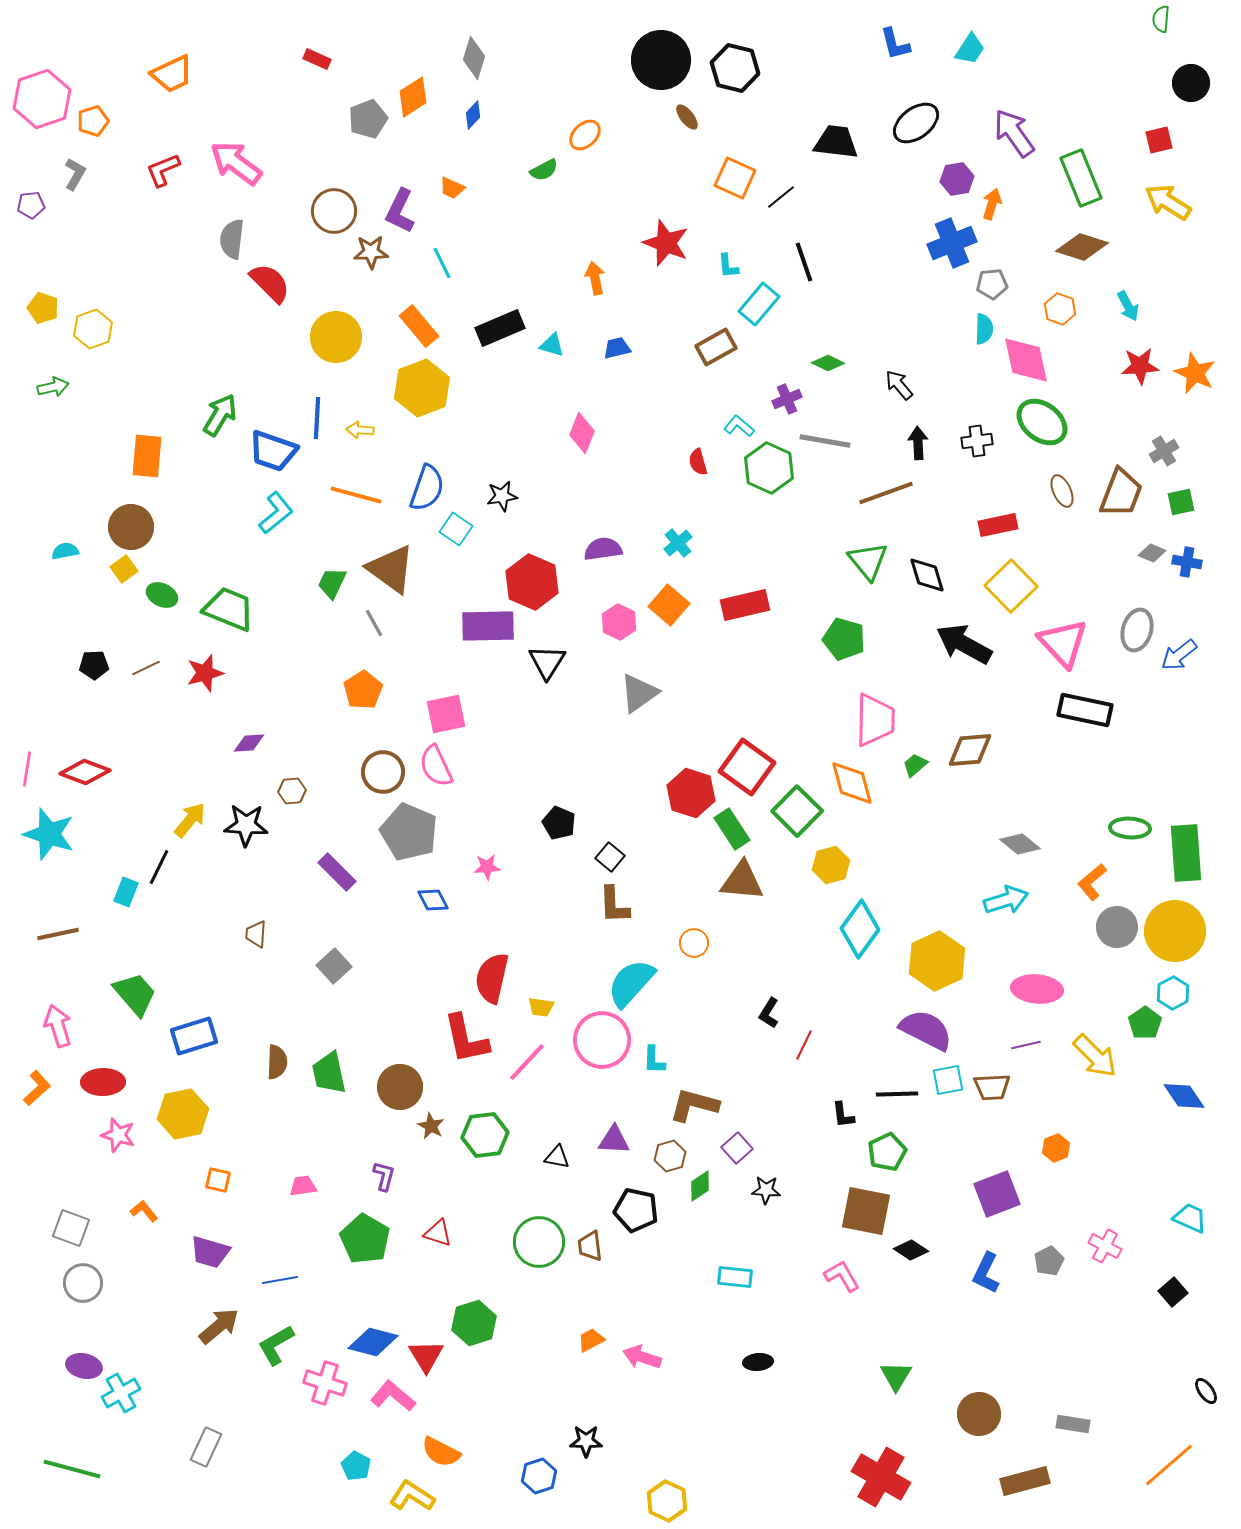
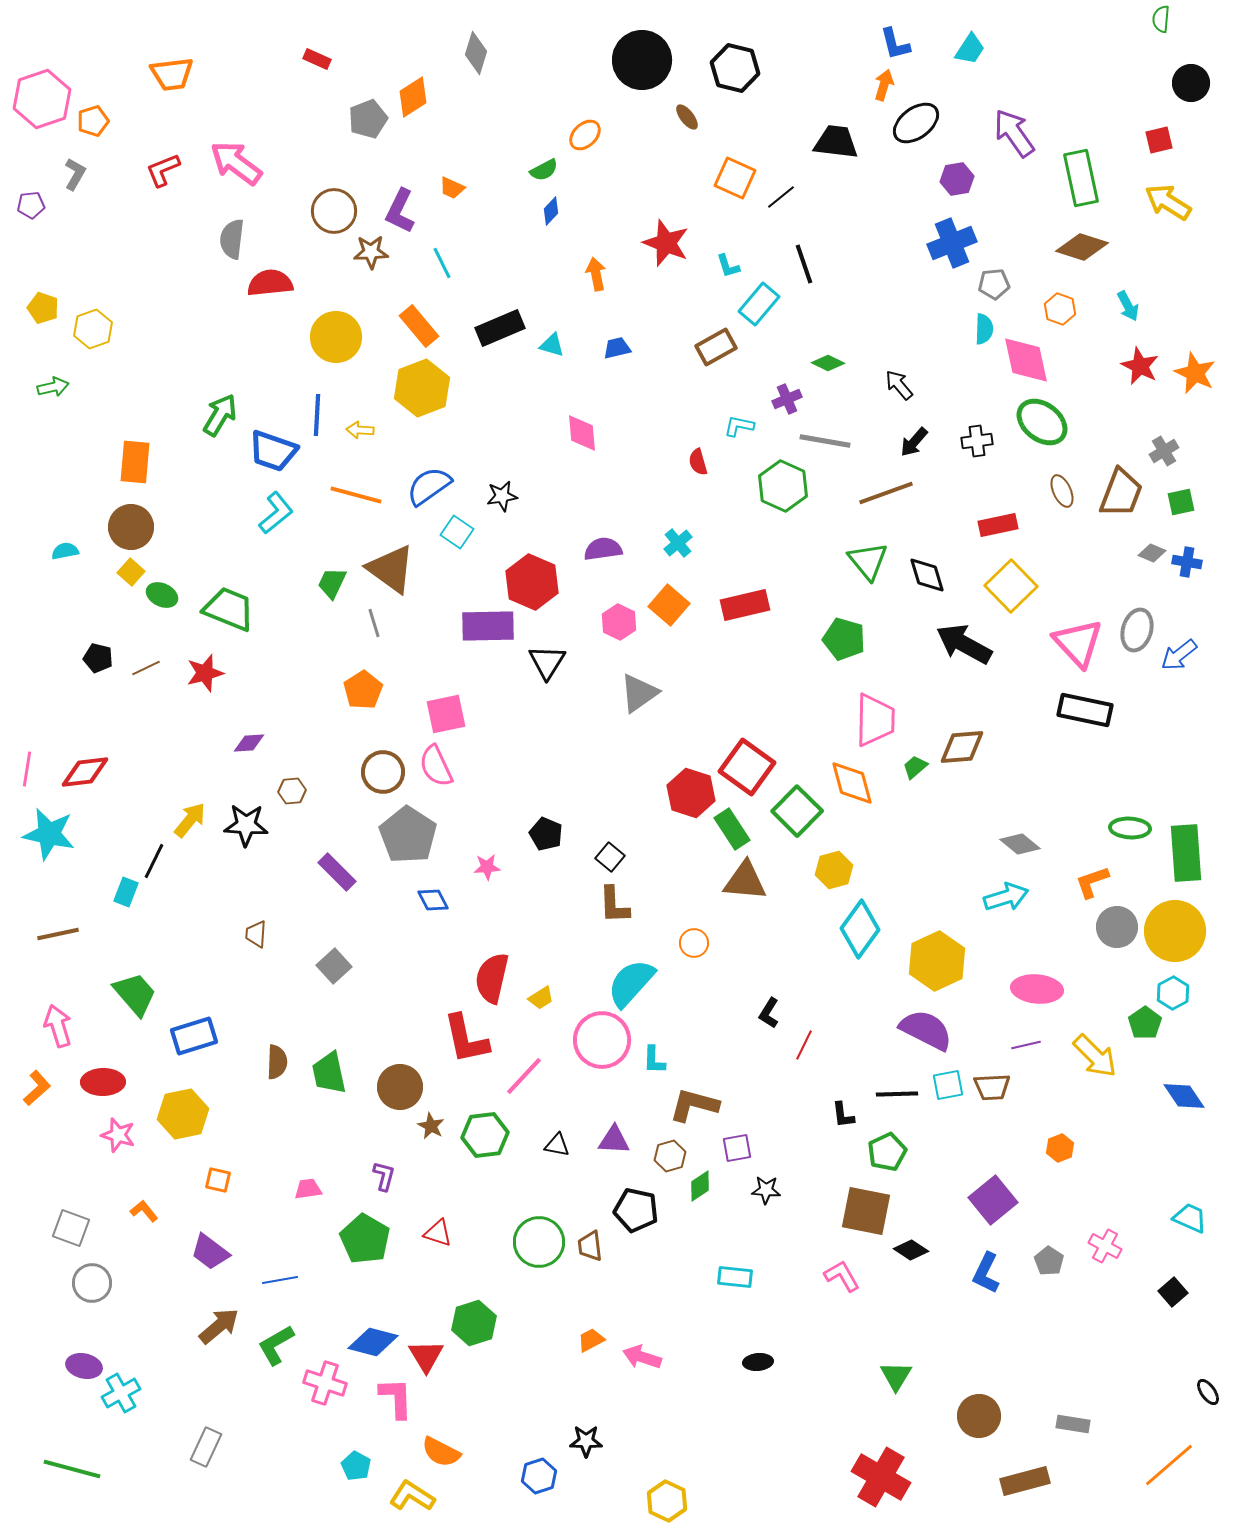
gray diamond at (474, 58): moved 2 px right, 5 px up
black circle at (661, 60): moved 19 px left
orange trapezoid at (172, 74): rotated 18 degrees clockwise
blue diamond at (473, 115): moved 78 px right, 96 px down
green rectangle at (1081, 178): rotated 10 degrees clockwise
orange arrow at (992, 204): moved 108 px left, 119 px up
black line at (804, 262): moved 2 px down
cyan L-shape at (728, 266): rotated 12 degrees counterclockwise
orange arrow at (595, 278): moved 1 px right, 4 px up
red semicircle at (270, 283): rotated 51 degrees counterclockwise
gray pentagon at (992, 284): moved 2 px right
red star at (1140, 366): rotated 30 degrees clockwise
blue line at (317, 418): moved 3 px up
cyan L-shape at (739, 426): rotated 28 degrees counterclockwise
pink diamond at (582, 433): rotated 27 degrees counterclockwise
black arrow at (918, 443): moved 4 px left, 1 px up; rotated 136 degrees counterclockwise
orange rectangle at (147, 456): moved 12 px left, 6 px down
green hexagon at (769, 468): moved 14 px right, 18 px down
blue semicircle at (427, 488): moved 2 px right, 2 px up; rotated 144 degrees counterclockwise
cyan square at (456, 529): moved 1 px right, 3 px down
yellow square at (124, 569): moved 7 px right, 3 px down; rotated 12 degrees counterclockwise
gray line at (374, 623): rotated 12 degrees clockwise
pink triangle at (1063, 643): moved 15 px right
black pentagon at (94, 665): moved 4 px right, 7 px up; rotated 16 degrees clockwise
brown diamond at (970, 750): moved 8 px left, 3 px up
green trapezoid at (915, 765): moved 2 px down
red diamond at (85, 772): rotated 27 degrees counterclockwise
black pentagon at (559, 823): moved 13 px left, 11 px down
gray pentagon at (409, 832): moved 1 px left, 3 px down; rotated 10 degrees clockwise
cyan star at (49, 834): rotated 6 degrees counterclockwise
yellow hexagon at (831, 865): moved 3 px right, 5 px down
black line at (159, 867): moved 5 px left, 6 px up
brown triangle at (742, 881): moved 3 px right
orange L-shape at (1092, 882): rotated 21 degrees clockwise
cyan arrow at (1006, 900): moved 3 px up
yellow trapezoid at (541, 1007): moved 9 px up; rotated 40 degrees counterclockwise
pink line at (527, 1062): moved 3 px left, 14 px down
cyan square at (948, 1080): moved 5 px down
purple square at (737, 1148): rotated 32 degrees clockwise
orange hexagon at (1056, 1148): moved 4 px right
black triangle at (557, 1157): moved 12 px up
pink trapezoid at (303, 1186): moved 5 px right, 3 px down
purple square at (997, 1194): moved 4 px left, 6 px down; rotated 18 degrees counterclockwise
purple trapezoid at (210, 1252): rotated 21 degrees clockwise
gray pentagon at (1049, 1261): rotated 12 degrees counterclockwise
gray circle at (83, 1283): moved 9 px right
black ellipse at (1206, 1391): moved 2 px right, 1 px down
pink L-shape at (393, 1396): moved 3 px right, 2 px down; rotated 48 degrees clockwise
brown circle at (979, 1414): moved 2 px down
